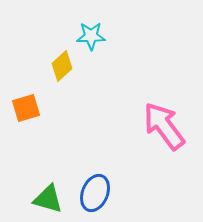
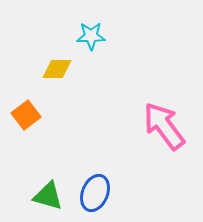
yellow diamond: moved 5 px left, 3 px down; rotated 44 degrees clockwise
orange square: moved 7 px down; rotated 20 degrees counterclockwise
green triangle: moved 3 px up
